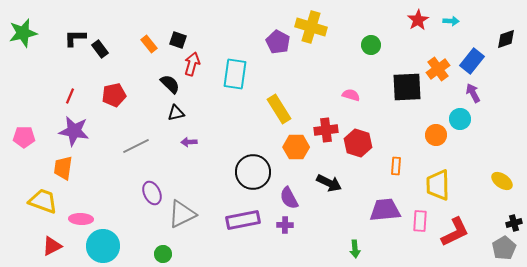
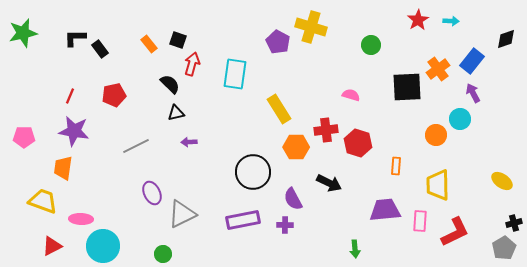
purple semicircle at (289, 198): moved 4 px right, 1 px down
